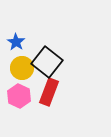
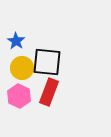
blue star: moved 1 px up
black square: rotated 32 degrees counterclockwise
